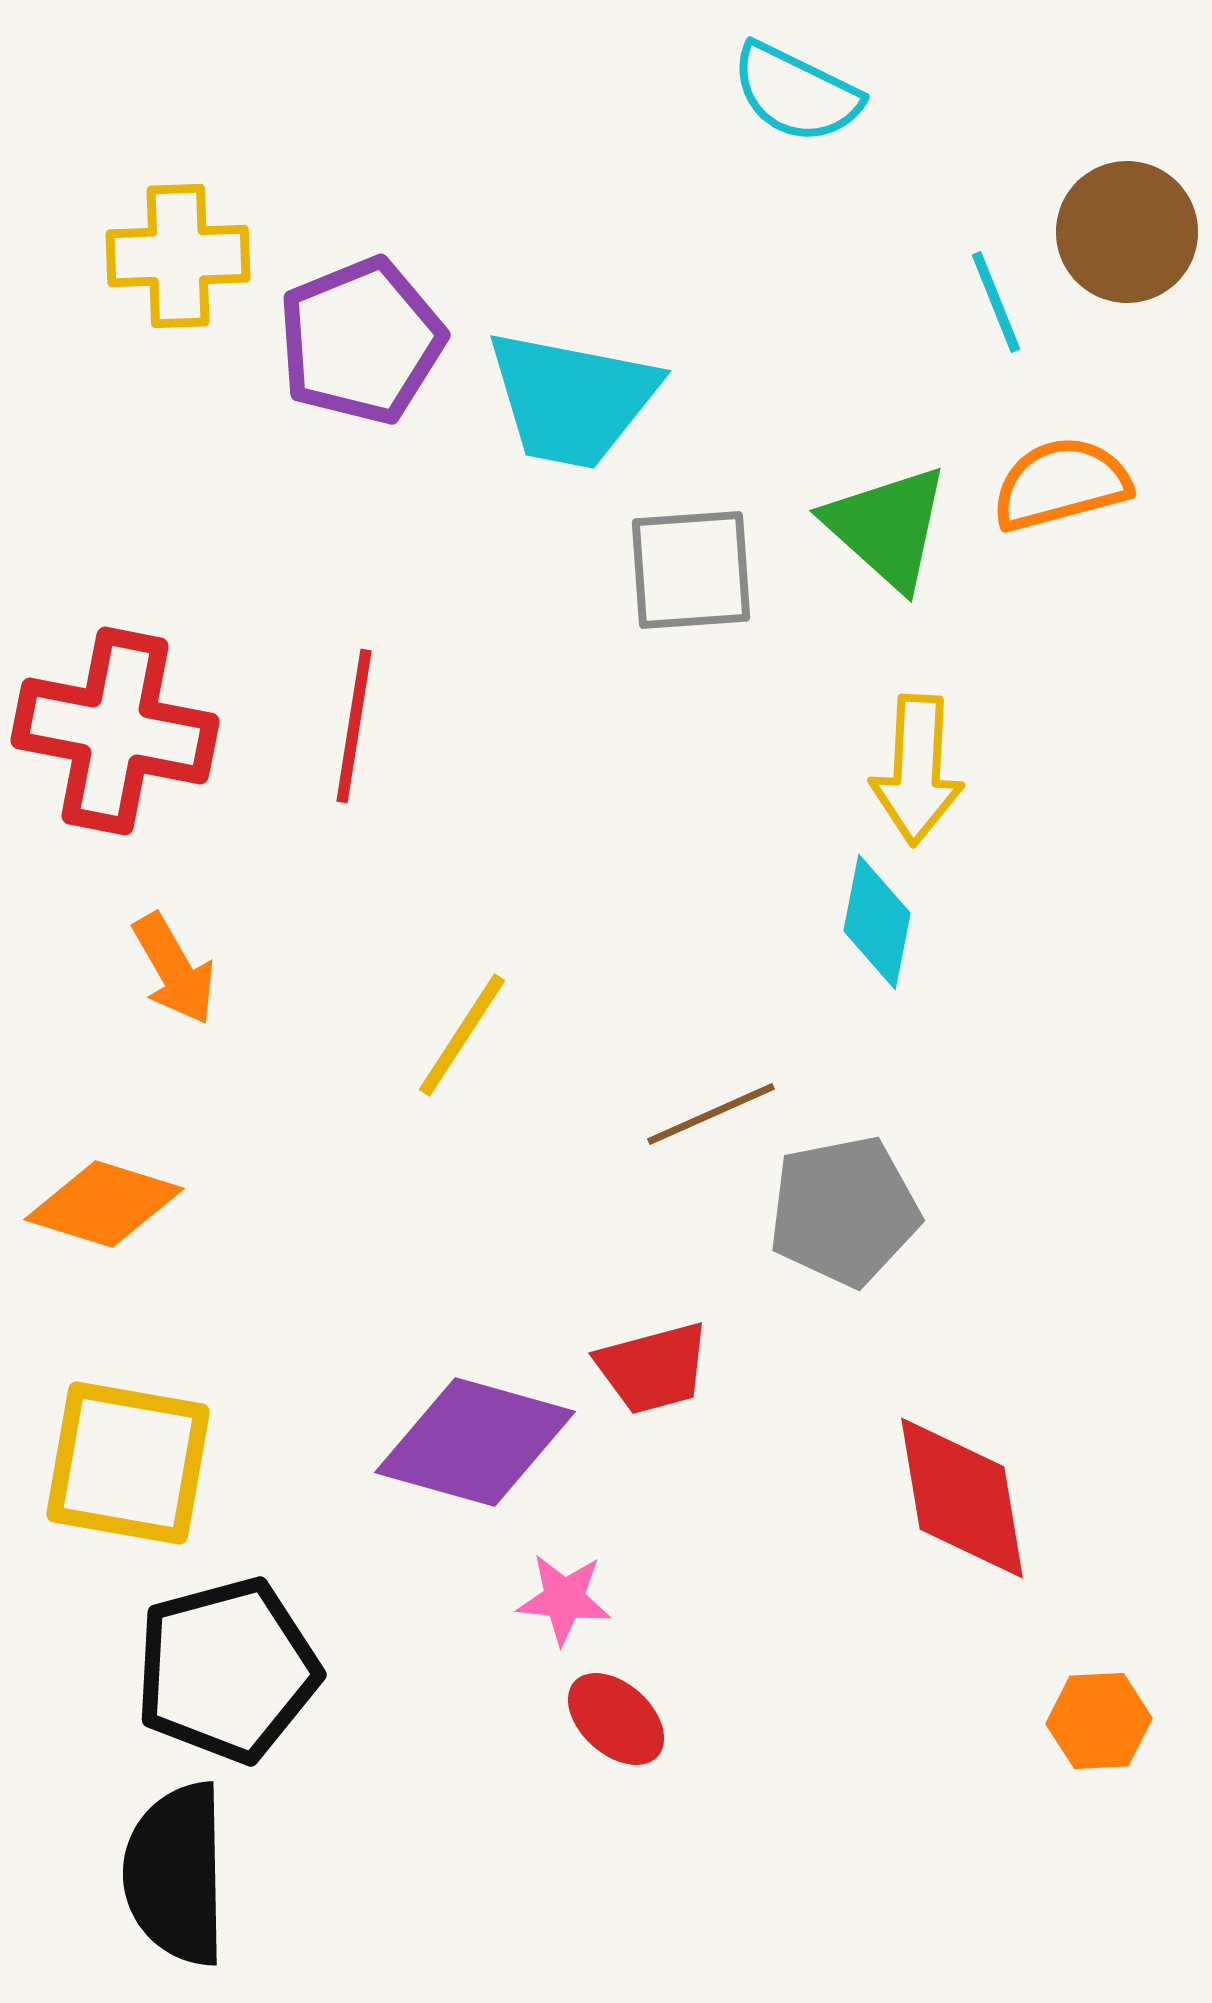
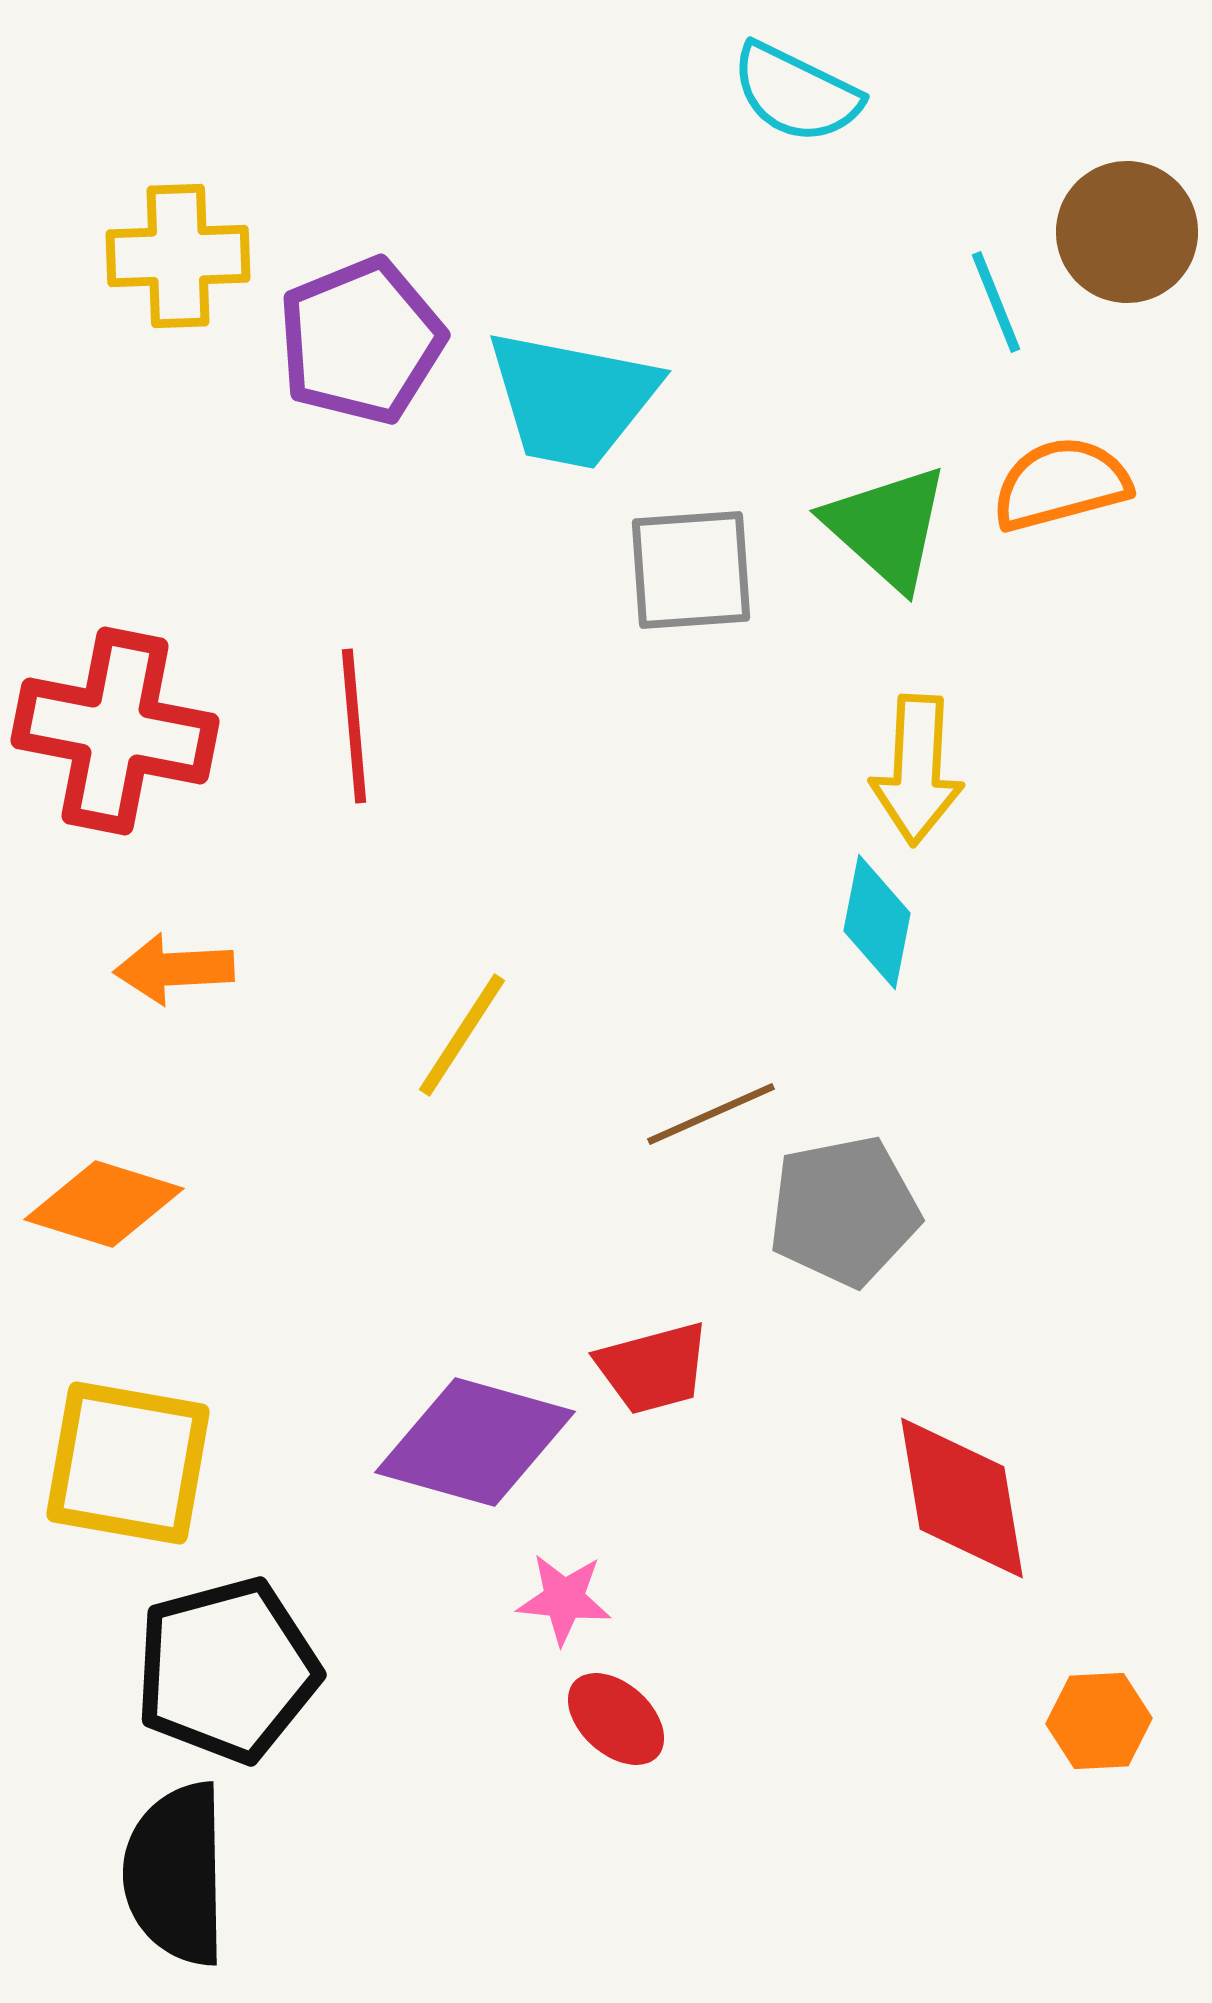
red line: rotated 14 degrees counterclockwise
orange arrow: rotated 117 degrees clockwise
